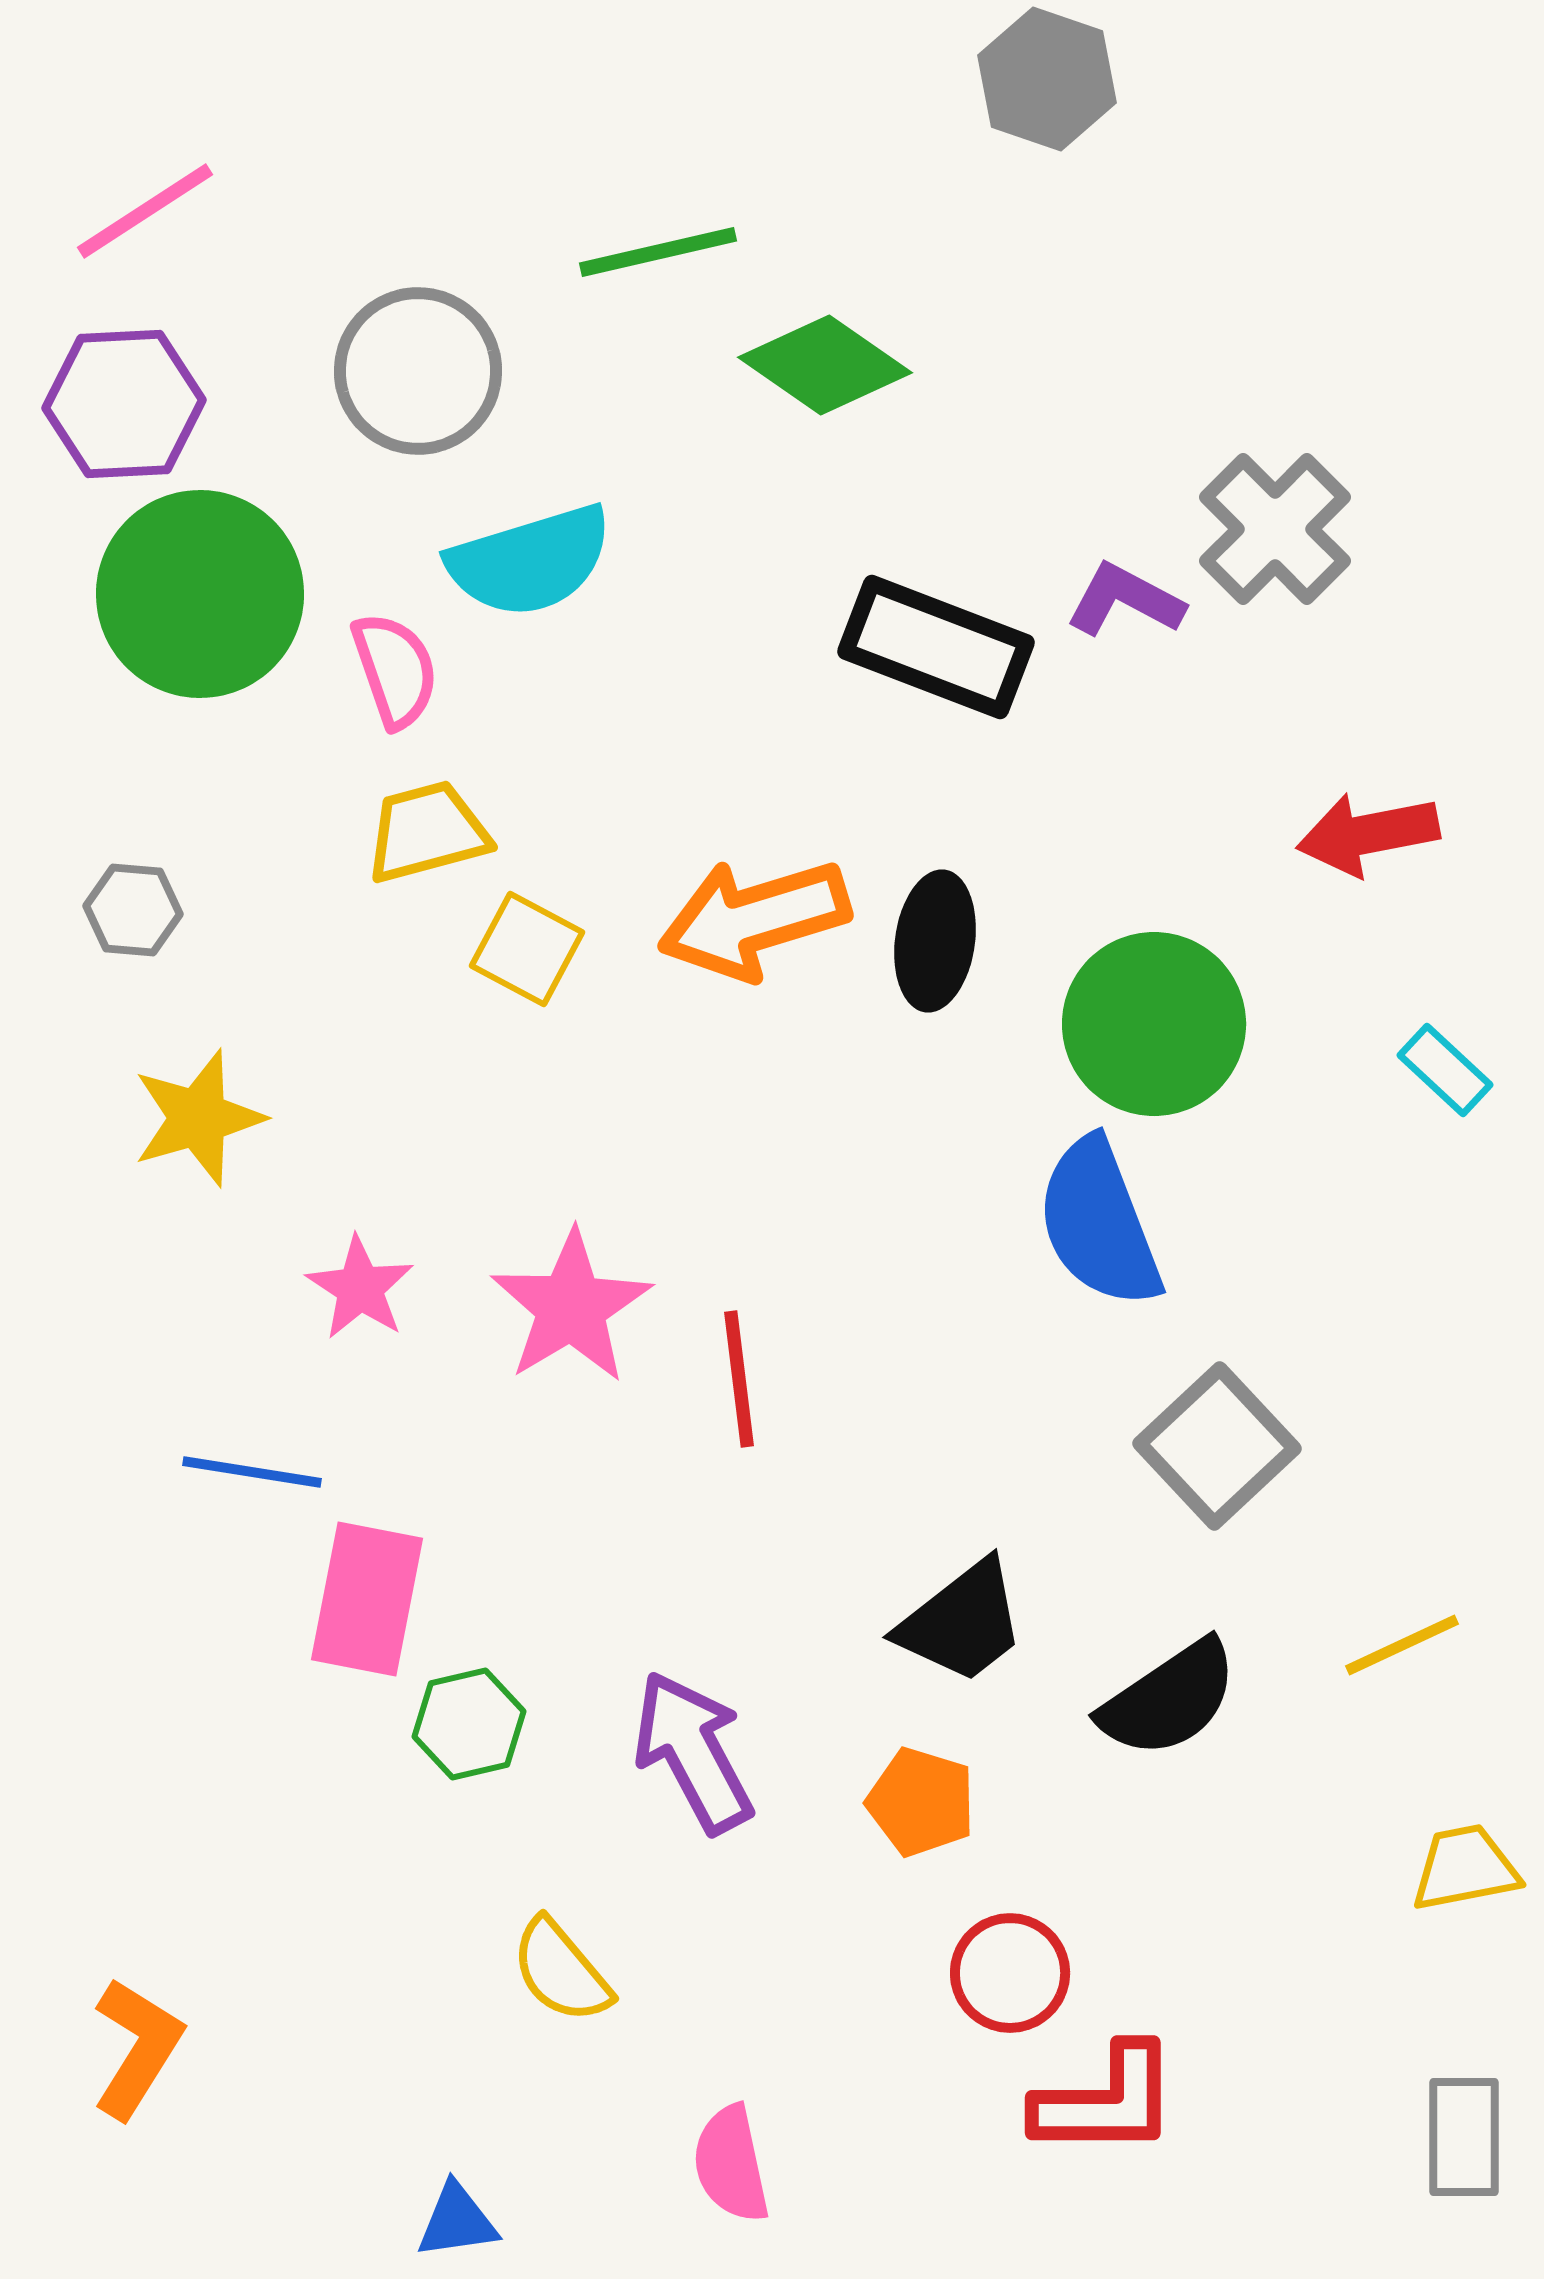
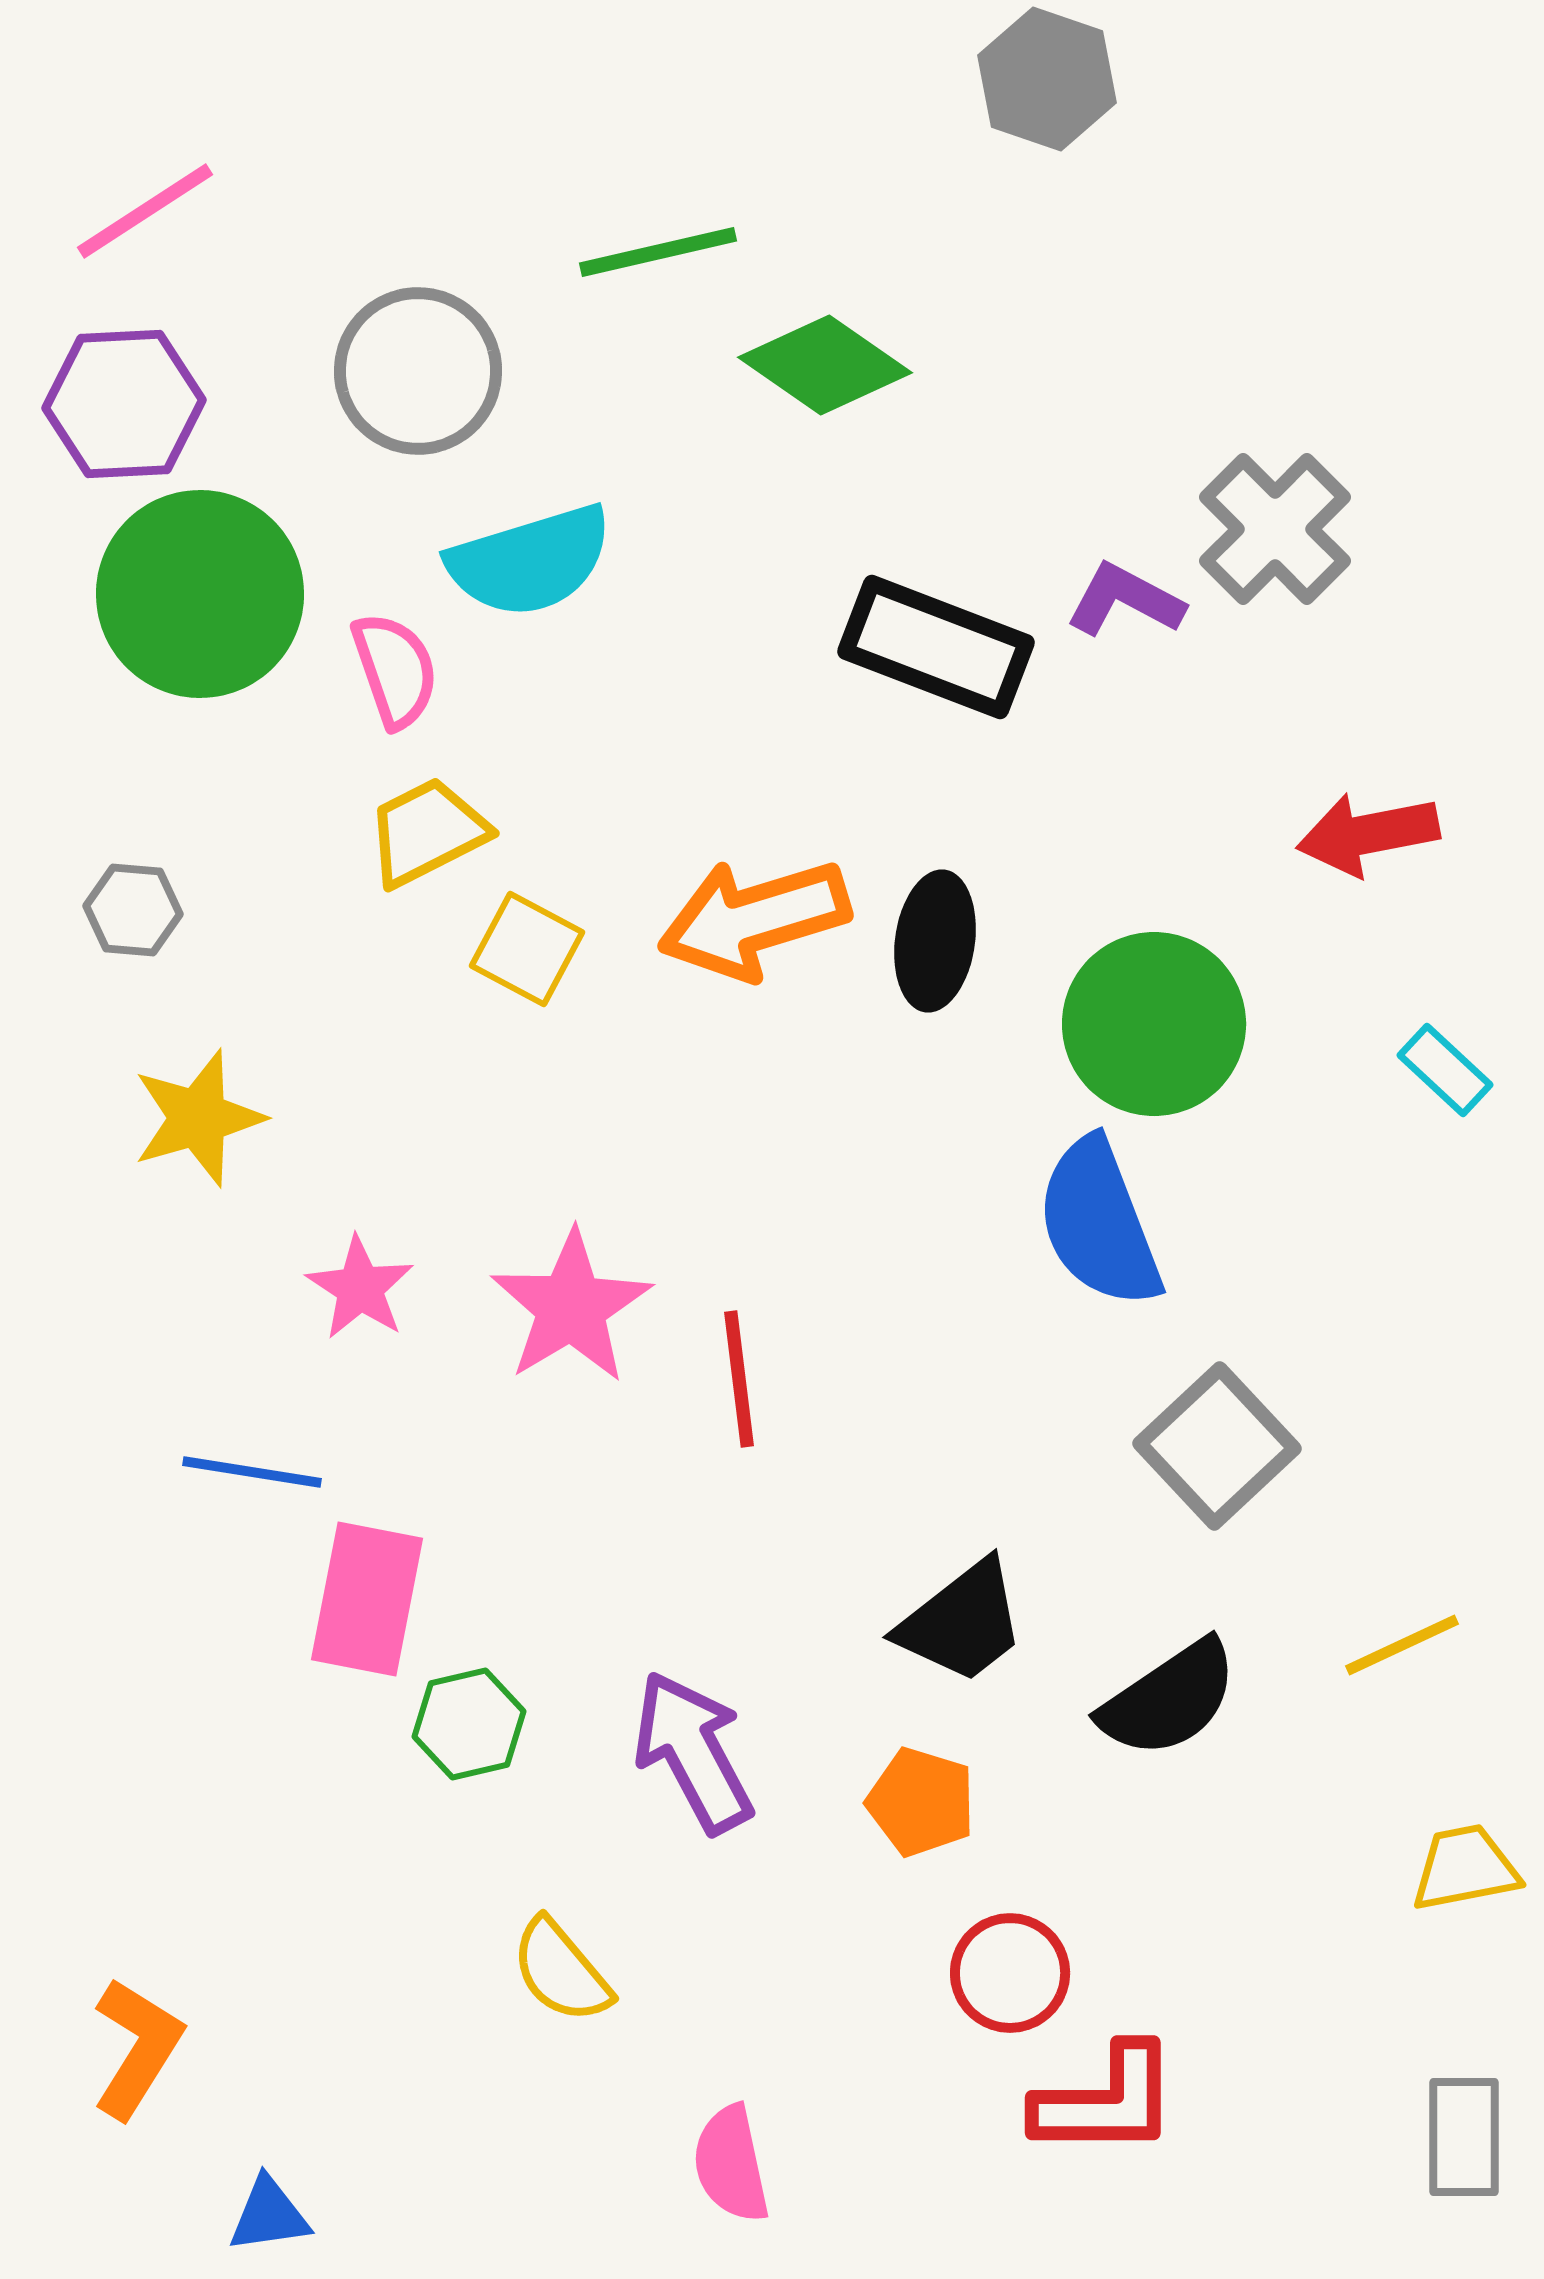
yellow trapezoid at (427, 832): rotated 12 degrees counterclockwise
blue triangle at (457, 2221): moved 188 px left, 6 px up
